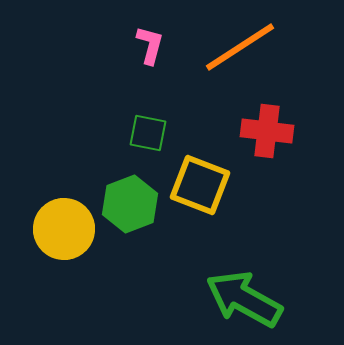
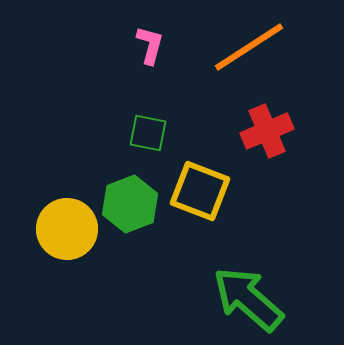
orange line: moved 9 px right
red cross: rotated 30 degrees counterclockwise
yellow square: moved 6 px down
yellow circle: moved 3 px right
green arrow: moved 4 px right; rotated 12 degrees clockwise
